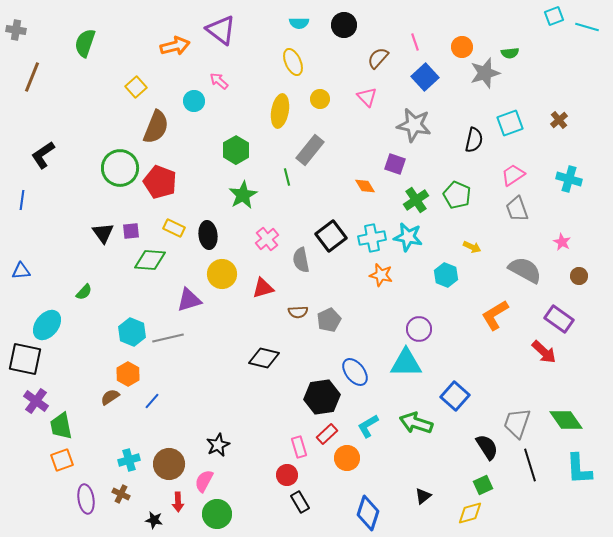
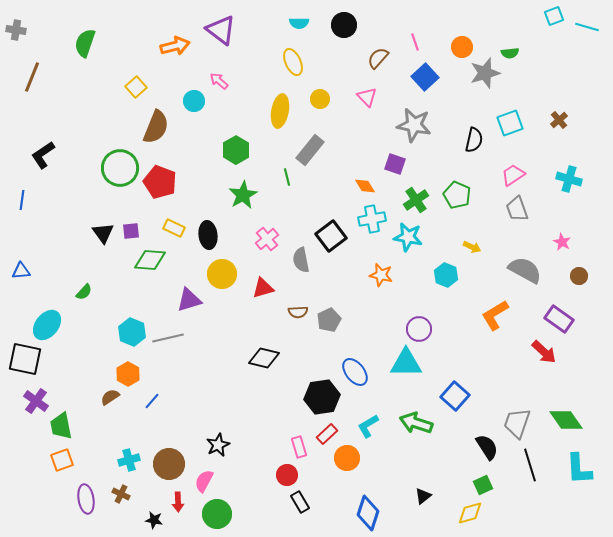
cyan cross at (372, 238): moved 19 px up
